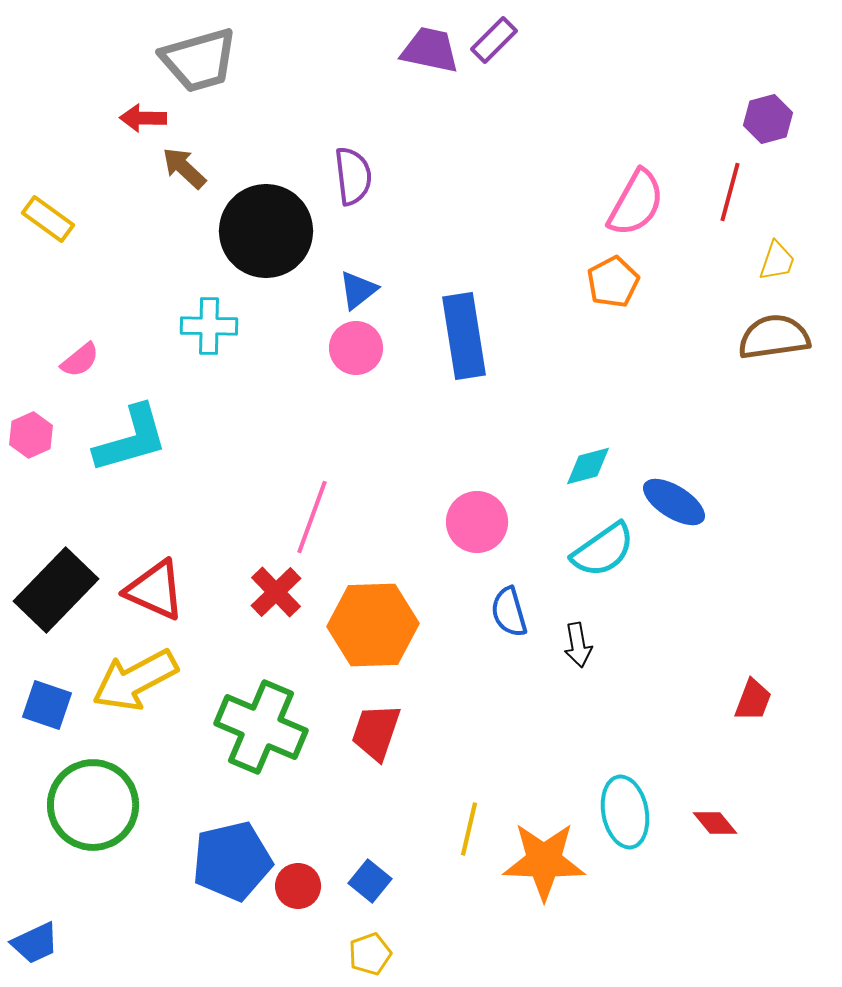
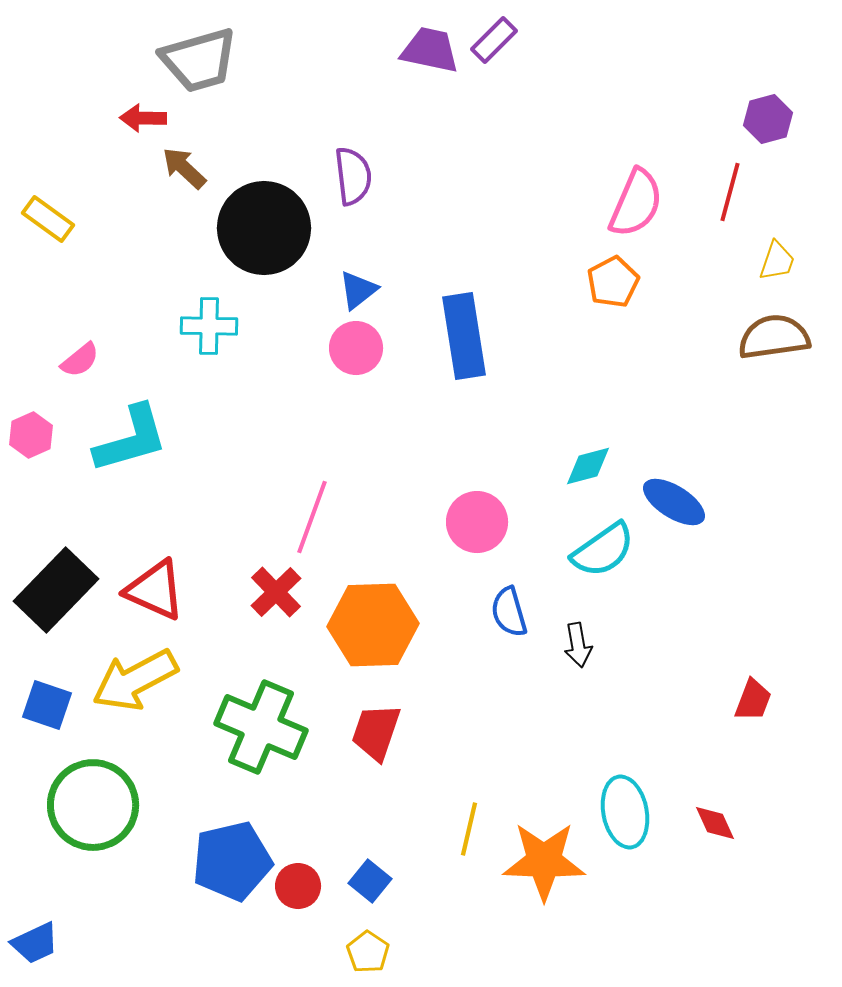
pink semicircle at (636, 203): rotated 6 degrees counterclockwise
black circle at (266, 231): moved 2 px left, 3 px up
red diamond at (715, 823): rotated 15 degrees clockwise
yellow pentagon at (370, 954): moved 2 px left, 2 px up; rotated 18 degrees counterclockwise
